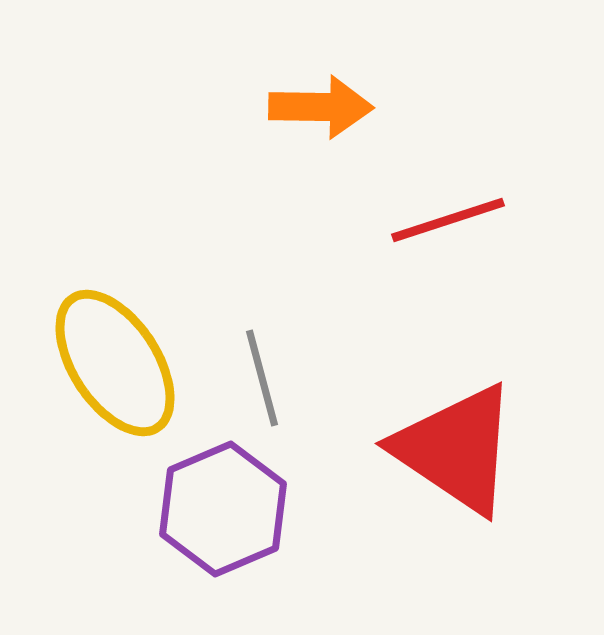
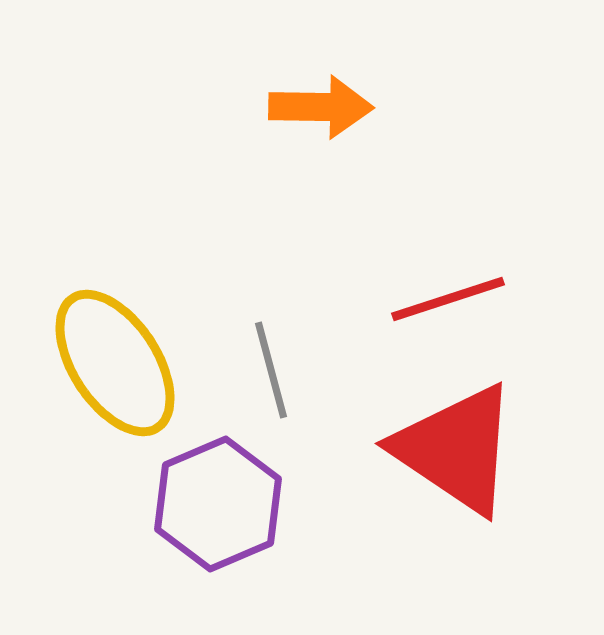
red line: moved 79 px down
gray line: moved 9 px right, 8 px up
purple hexagon: moved 5 px left, 5 px up
